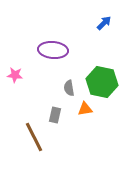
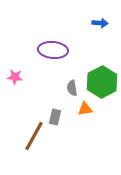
blue arrow: moved 4 px left; rotated 49 degrees clockwise
pink star: moved 2 px down
green hexagon: rotated 20 degrees clockwise
gray semicircle: moved 3 px right
gray rectangle: moved 2 px down
brown line: moved 1 px up; rotated 56 degrees clockwise
